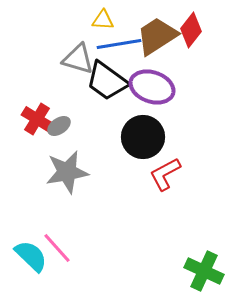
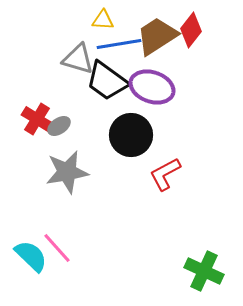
black circle: moved 12 px left, 2 px up
